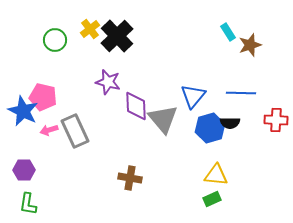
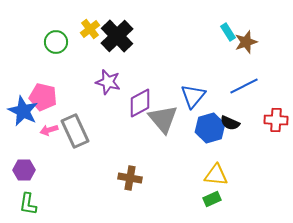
green circle: moved 1 px right, 2 px down
brown star: moved 4 px left, 3 px up
blue line: moved 3 px right, 7 px up; rotated 28 degrees counterclockwise
purple diamond: moved 4 px right, 3 px up; rotated 64 degrees clockwise
black semicircle: rotated 24 degrees clockwise
